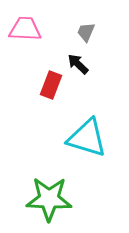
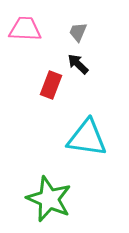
gray trapezoid: moved 8 px left
cyan triangle: rotated 9 degrees counterclockwise
green star: rotated 21 degrees clockwise
